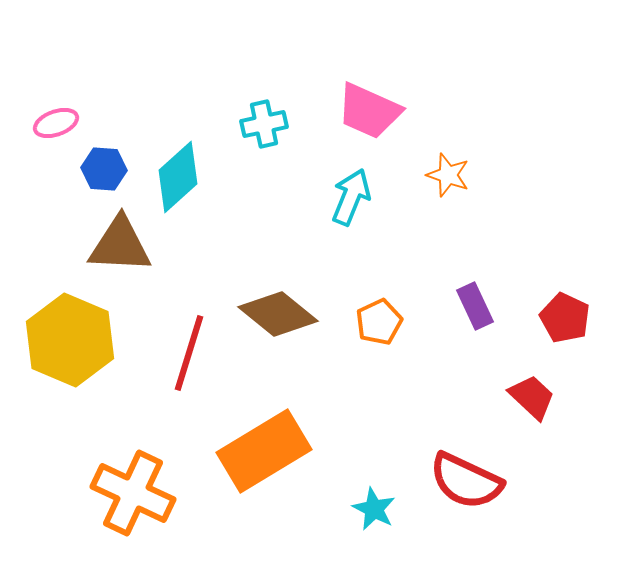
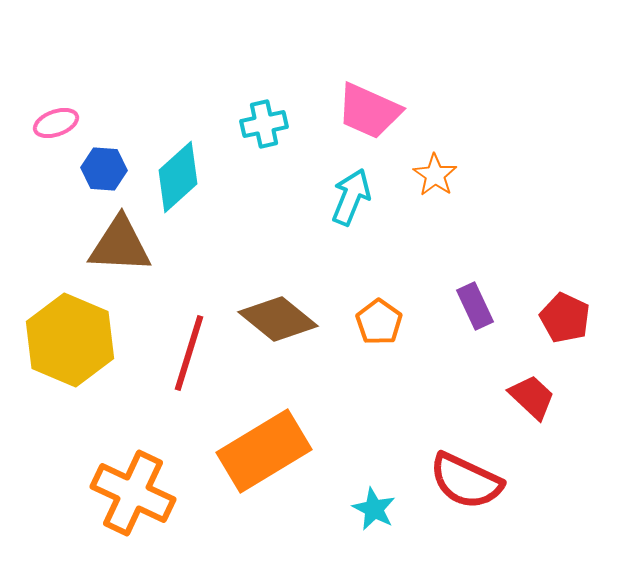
orange star: moved 13 px left; rotated 15 degrees clockwise
brown diamond: moved 5 px down
orange pentagon: rotated 12 degrees counterclockwise
